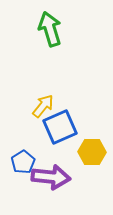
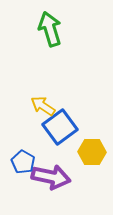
yellow arrow: rotated 95 degrees counterclockwise
blue square: rotated 12 degrees counterclockwise
blue pentagon: rotated 10 degrees counterclockwise
purple arrow: rotated 6 degrees clockwise
